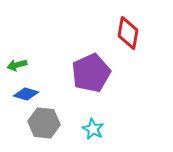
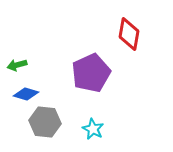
red diamond: moved 1 px right, 1 px down
gray hexagon: moved 1 px right, 1 px up
